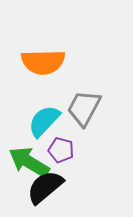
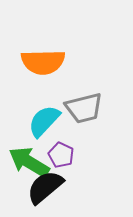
gray trapezoid: rotated 132 degrees counterclockwise
purple pentagon: moved 5 px down; rotated 10 degrees clockwise
